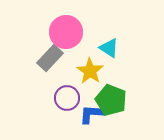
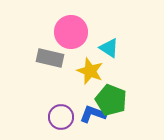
pink circle: moved 5 px right
gray rectangle: rotated 60 degrees clockwise
yellow star: rotated 12 degrees counterclockwise
purple circle: moved 6 px left, 19 px down
blue L-shape: moved 1 px right; rotated 16 degrees clockwise
